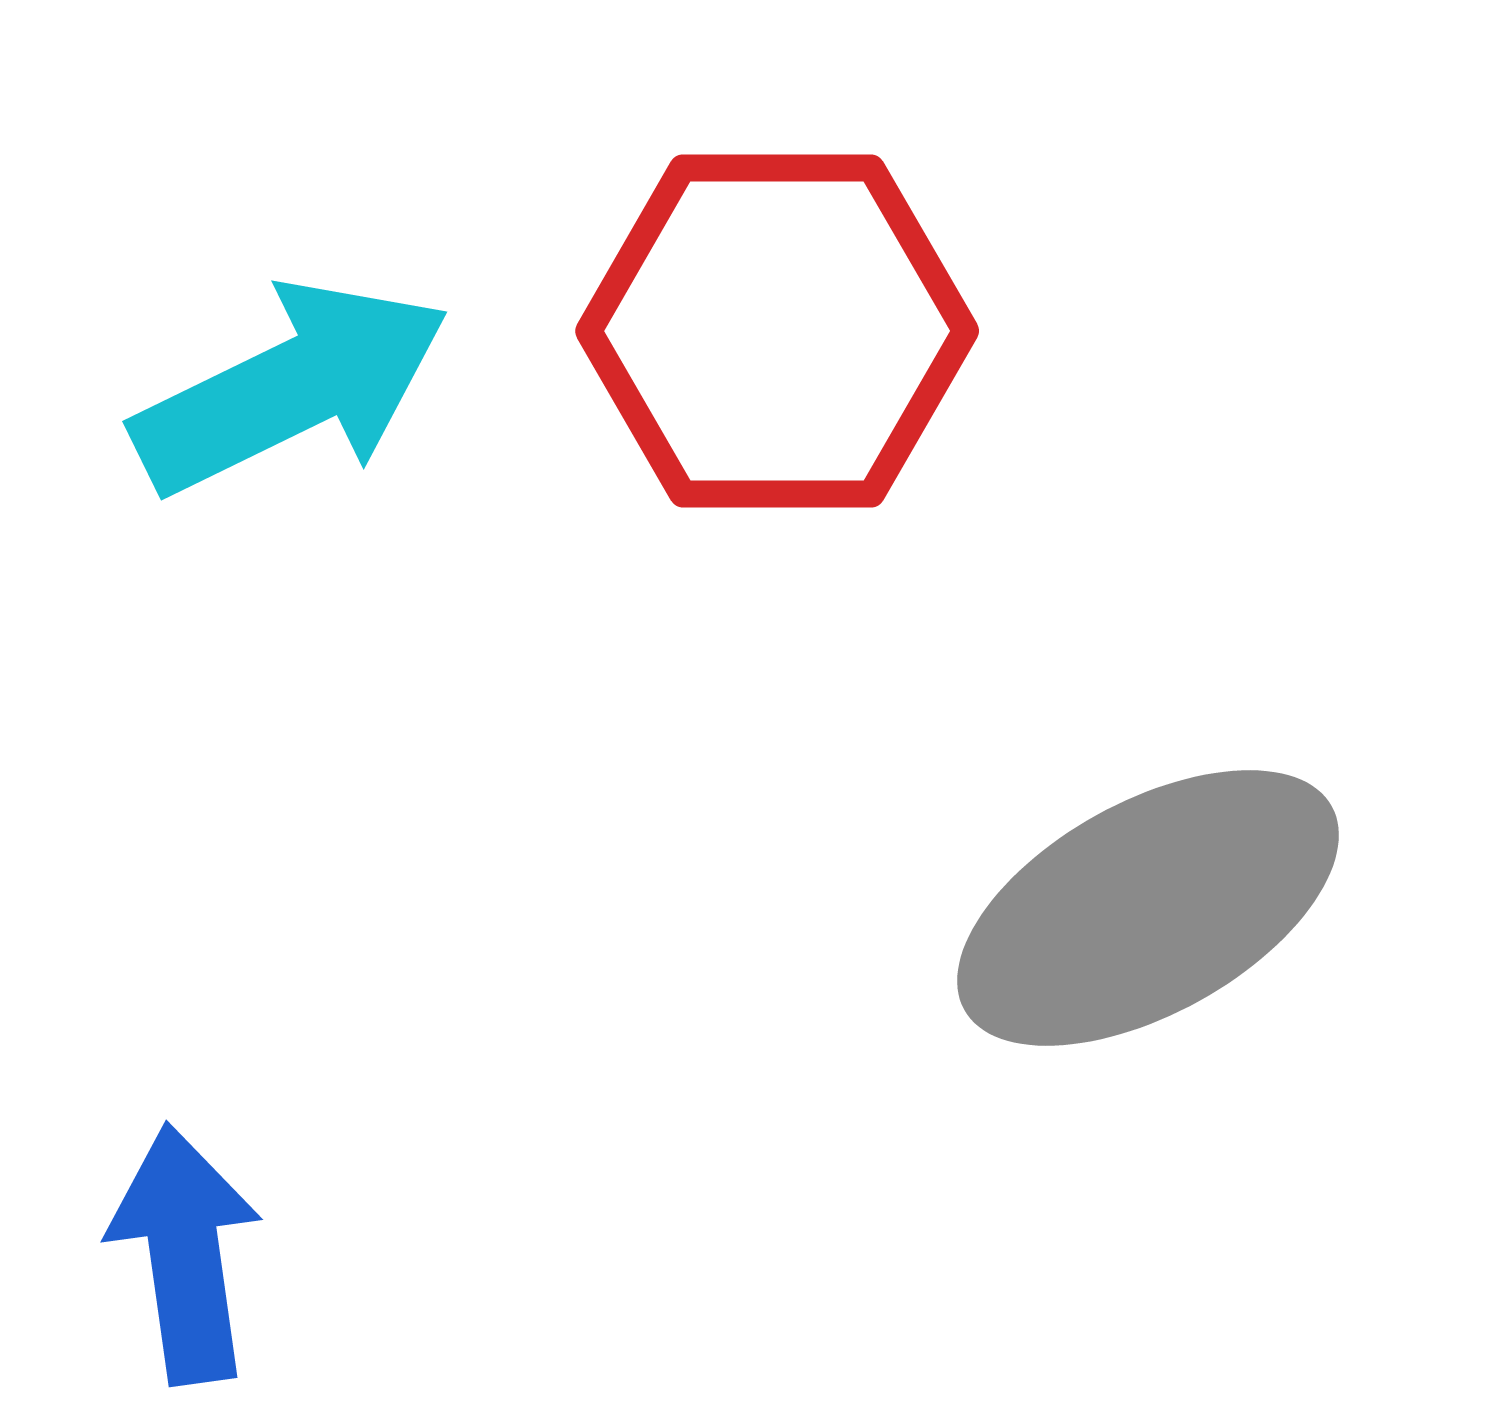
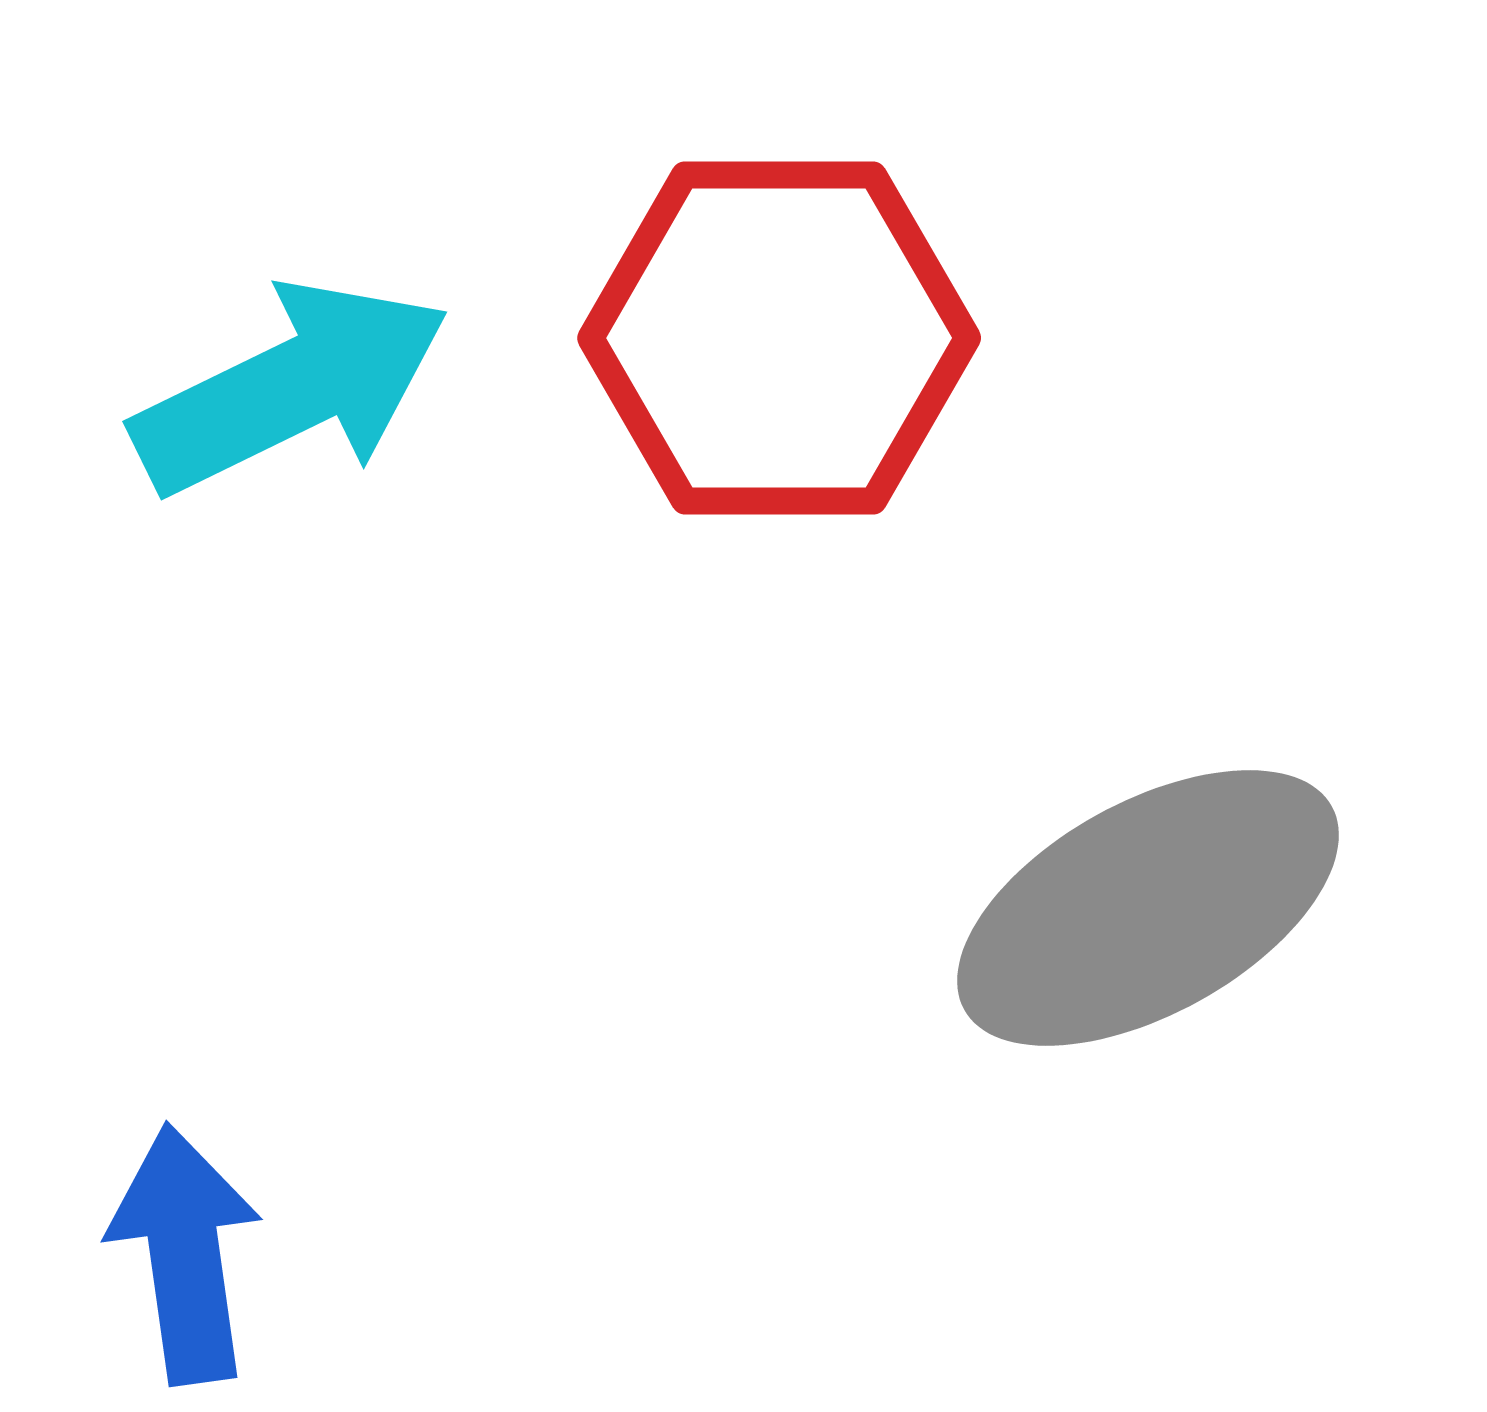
red hexagon: moved 2 px right, 7 px down
